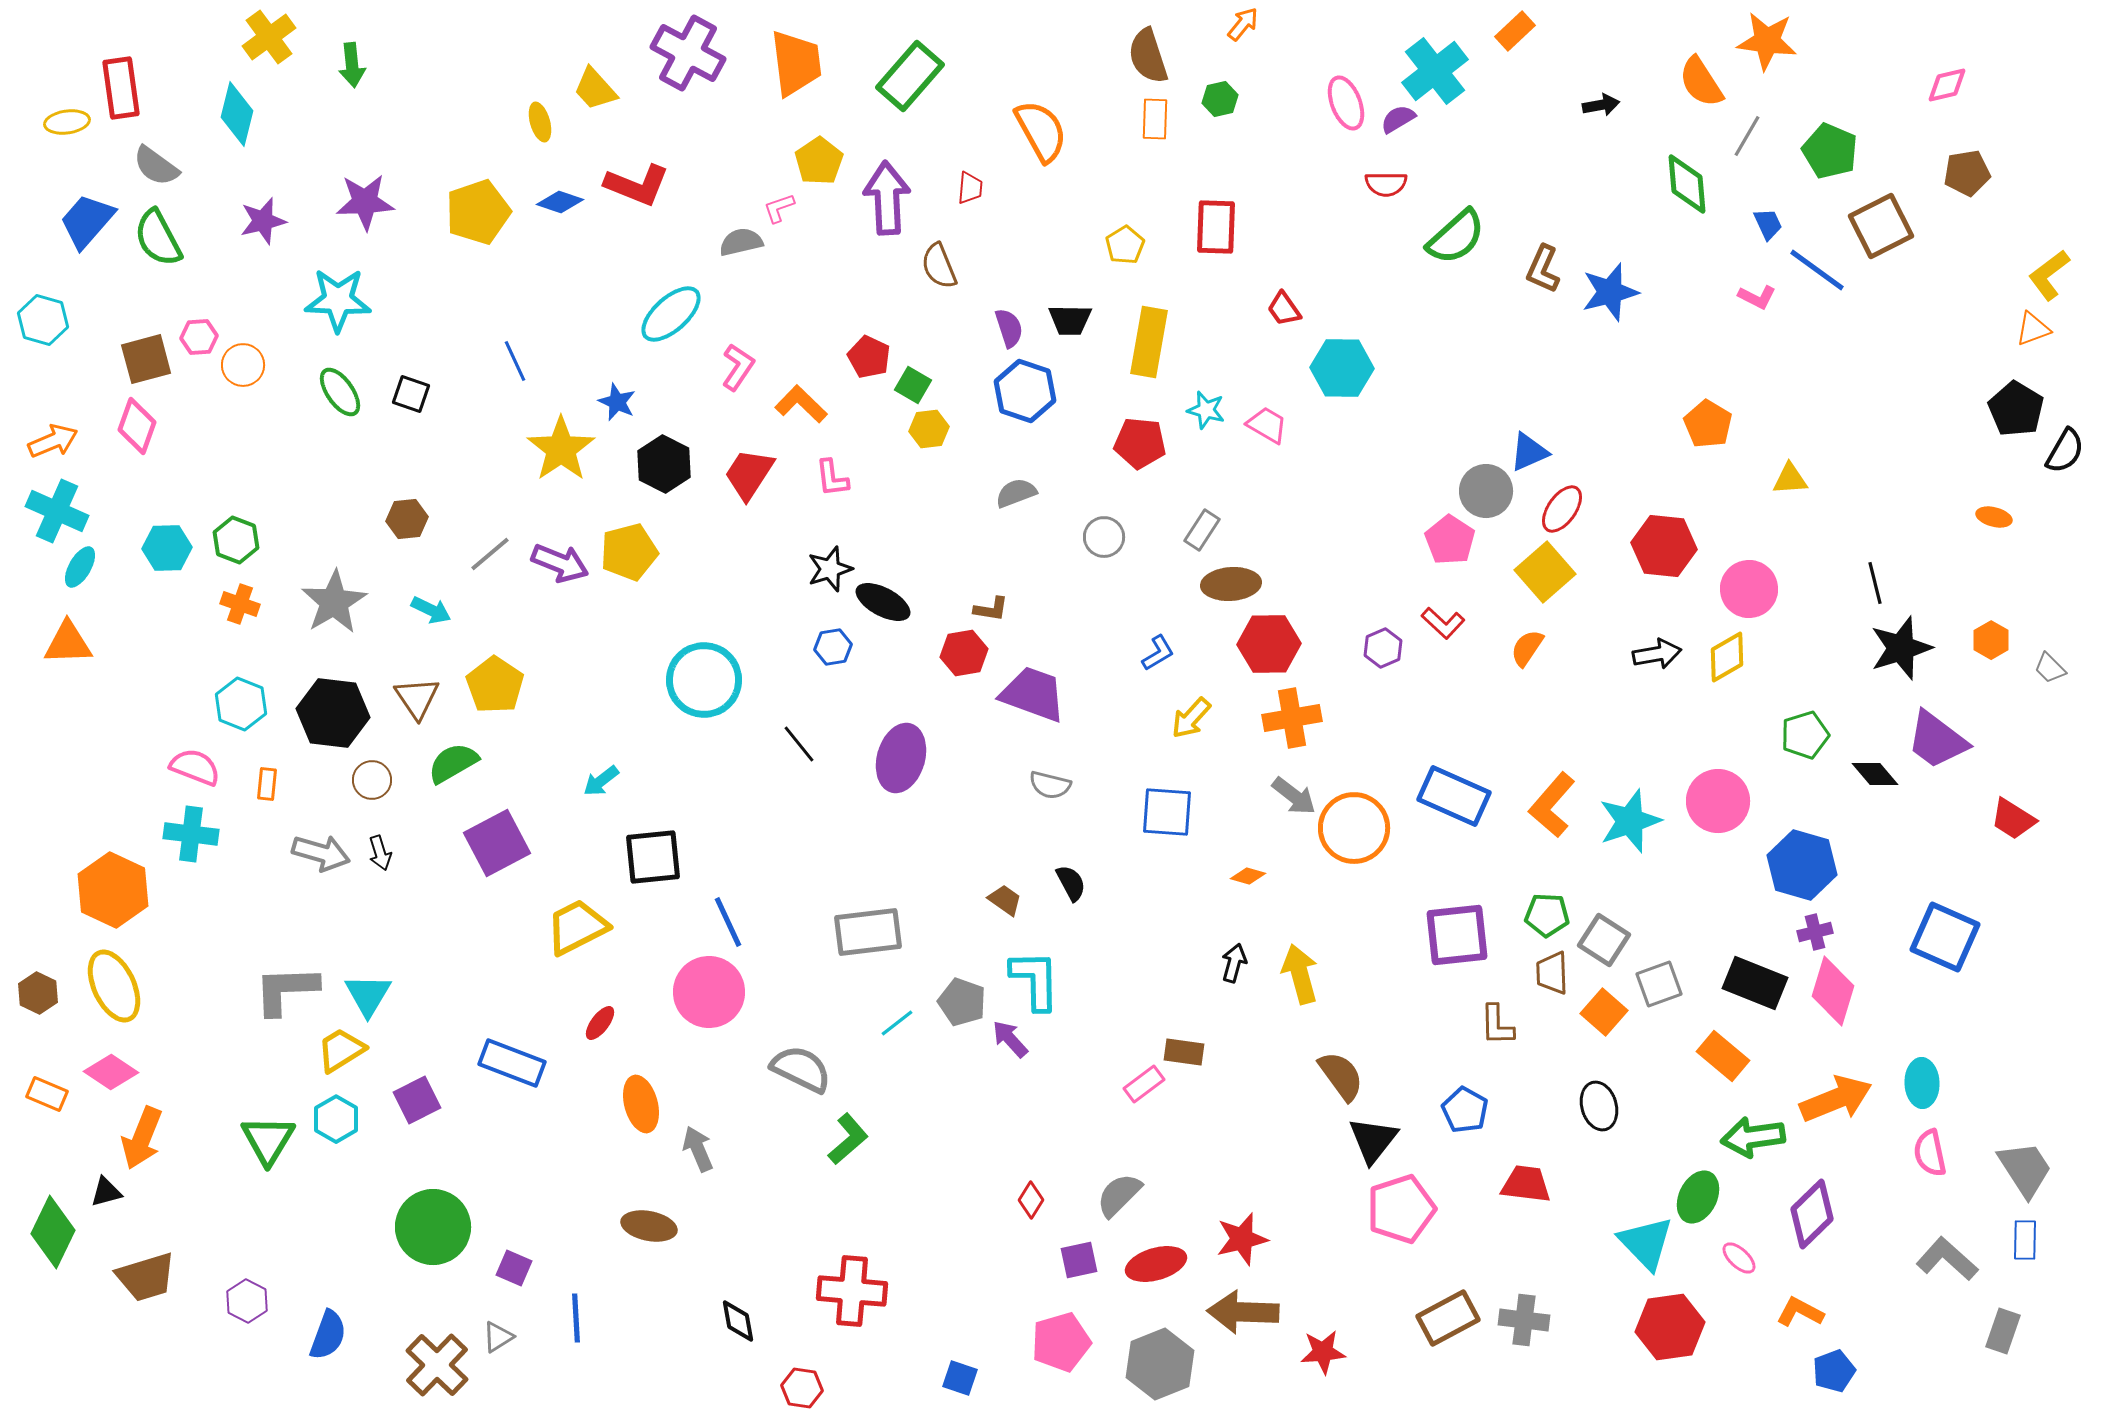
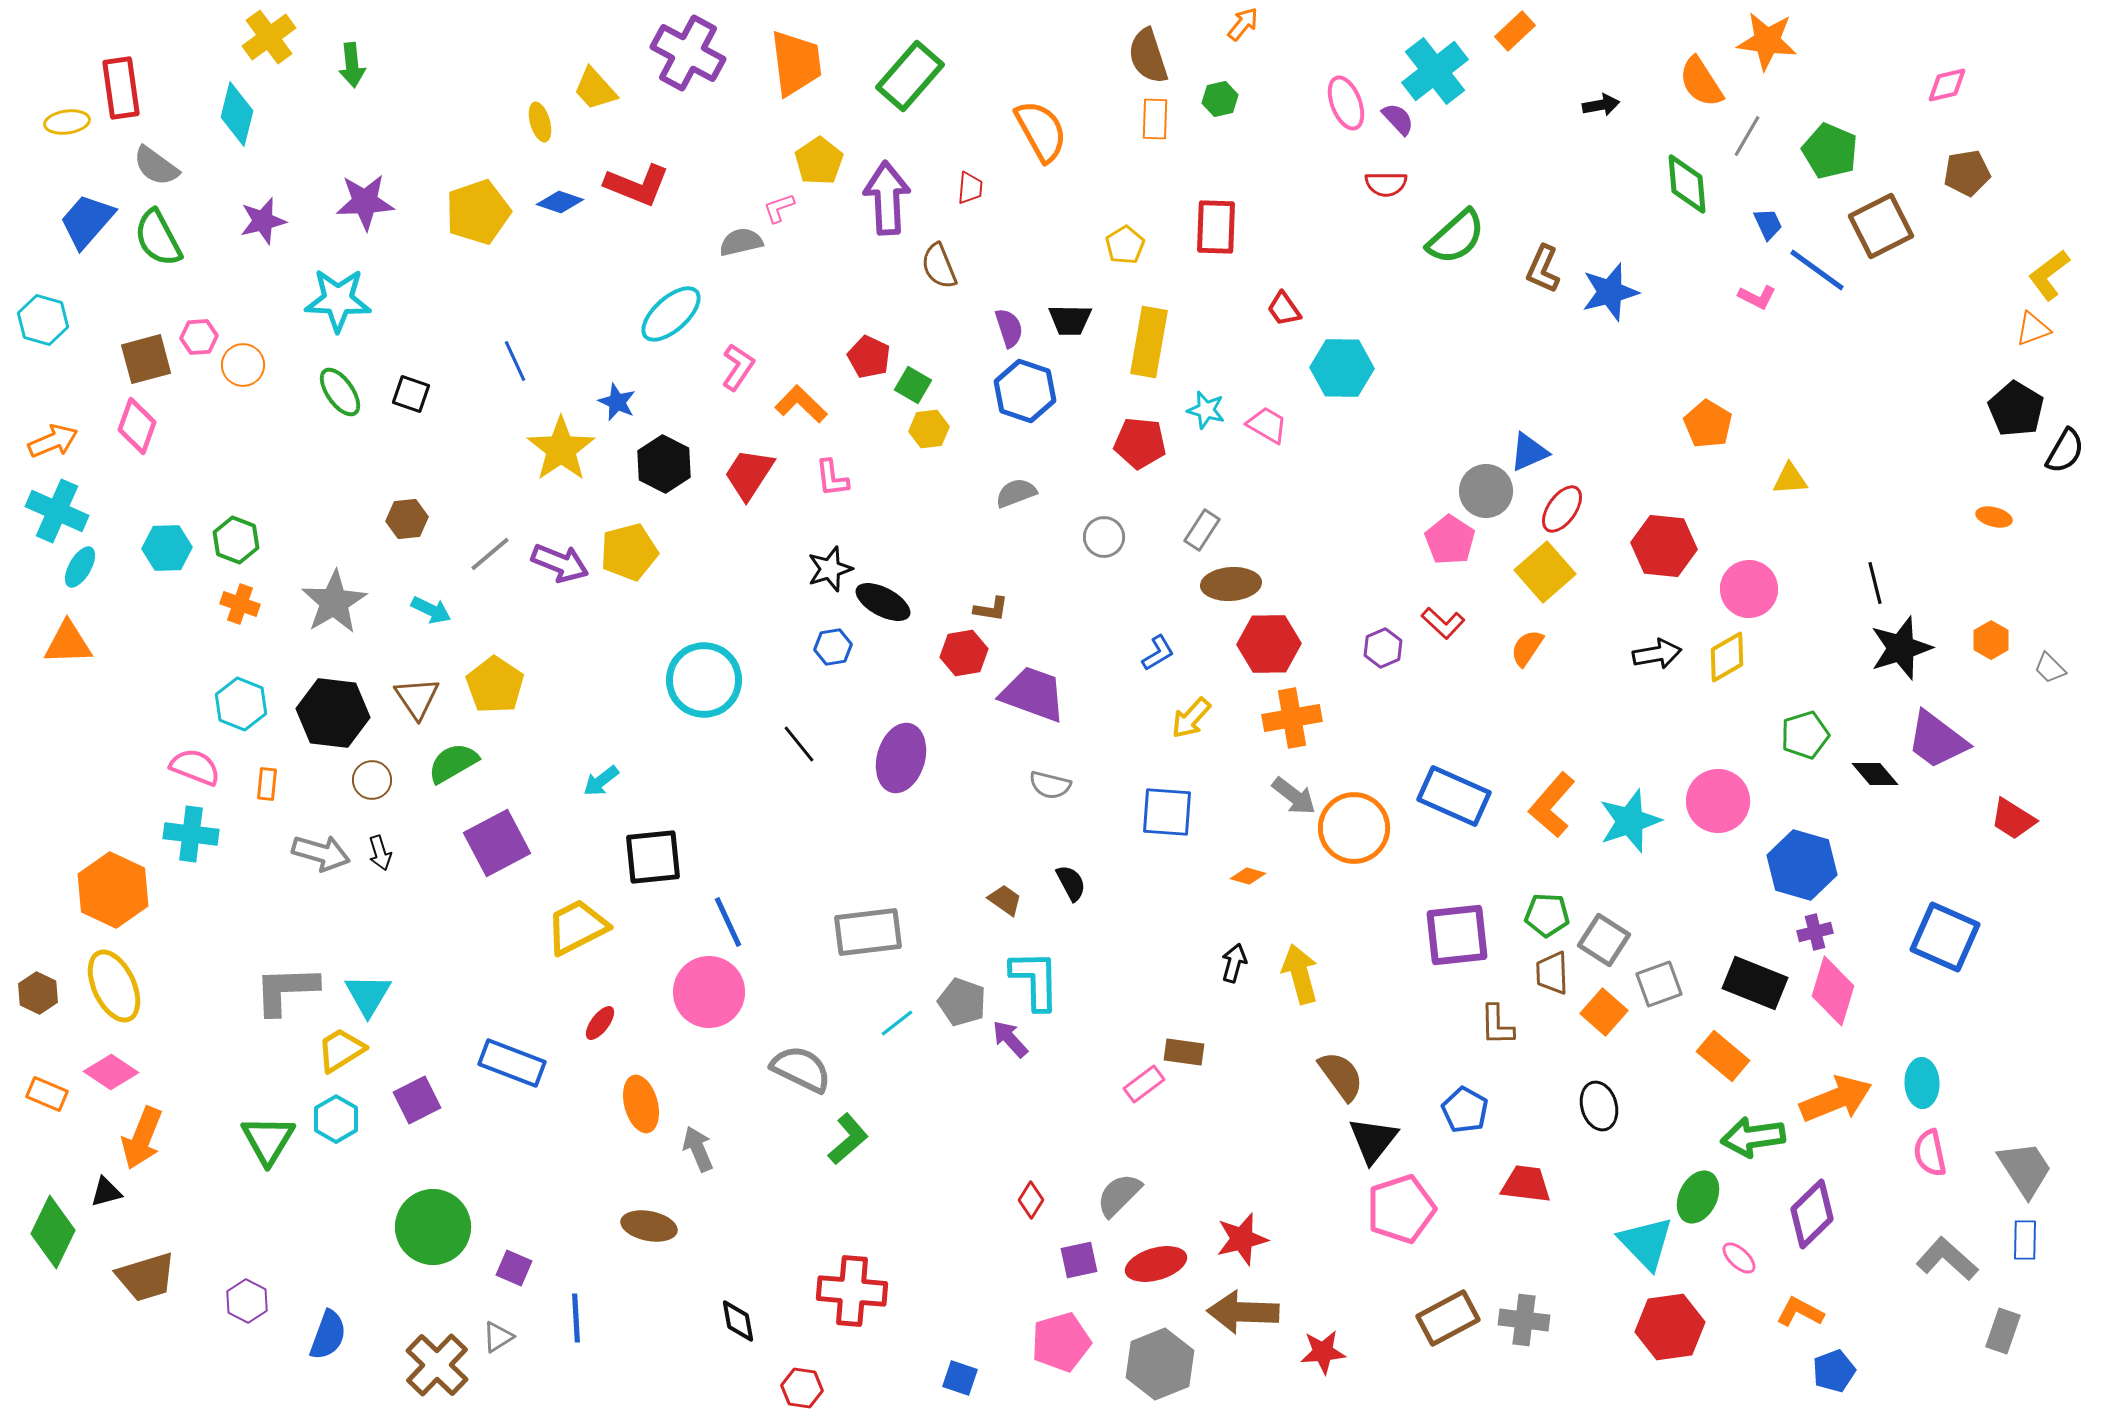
purple semicircle at (1398, 119): rotated 78 degrees clockwise
